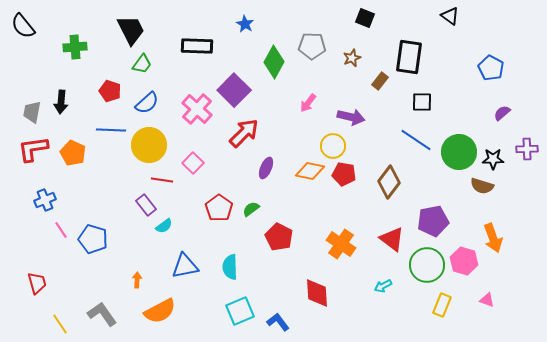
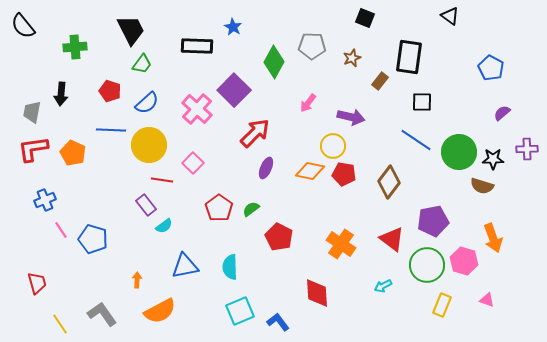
blue star at (245, 24): moved 12 px left, 3 px down
black arrow at (61, 102): moved 8 px up
red arrow at (244, 133): moved 11 px right
